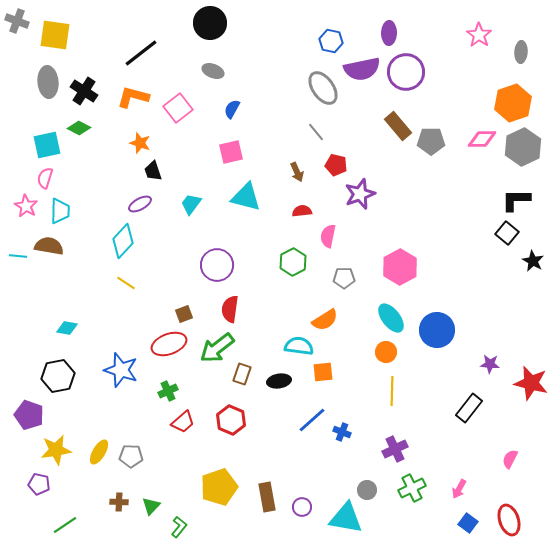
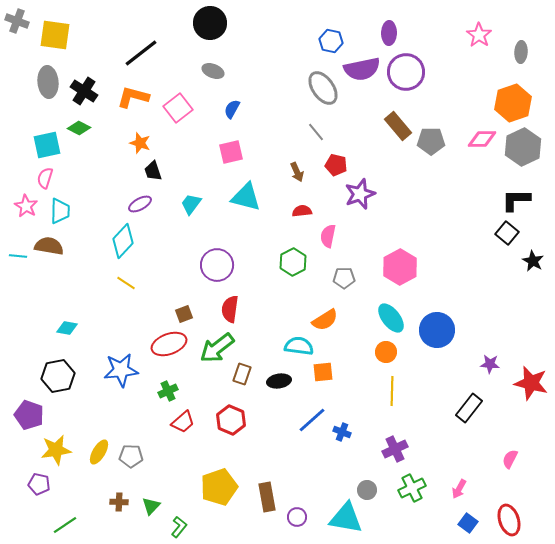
blue star at (121, 370): rotated 24 degrees counterclockwise
purple circle at (302, 507): moved 5 px left, 10 px down
